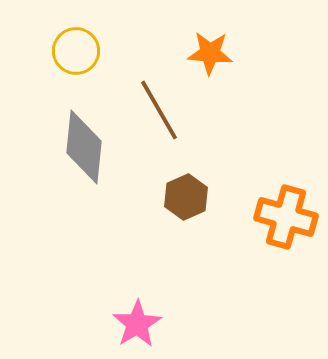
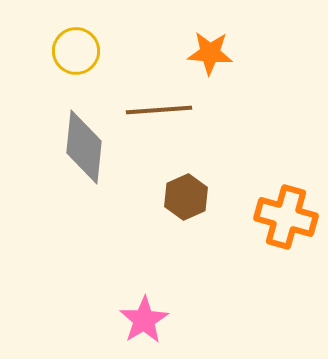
brown line: rotated 64 degrees counterclockwise
pink star: moved 7 px right, 4 px up
